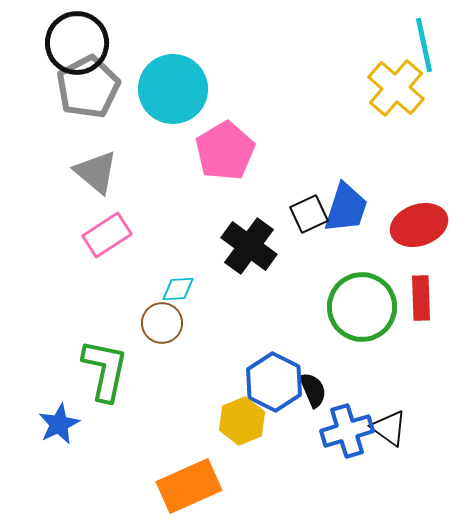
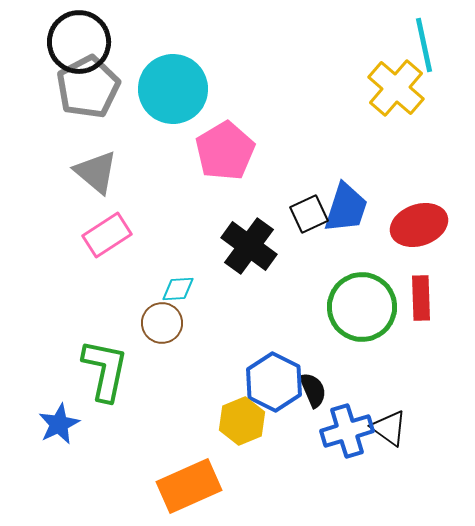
black circle: moved 2 px right, 1 px up
